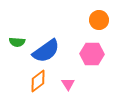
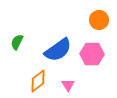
green semicircle: rotated 112 degrees clockwise
blue semicircle: moved 12 px right, 1 px up
pink triangle: moved 1 px down
